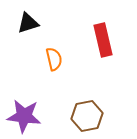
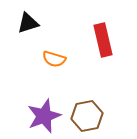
orange semicircle: rotated 120 degrees clockwise
purple star: moved 20 px right; rotated 28 degrees counterclockwise
